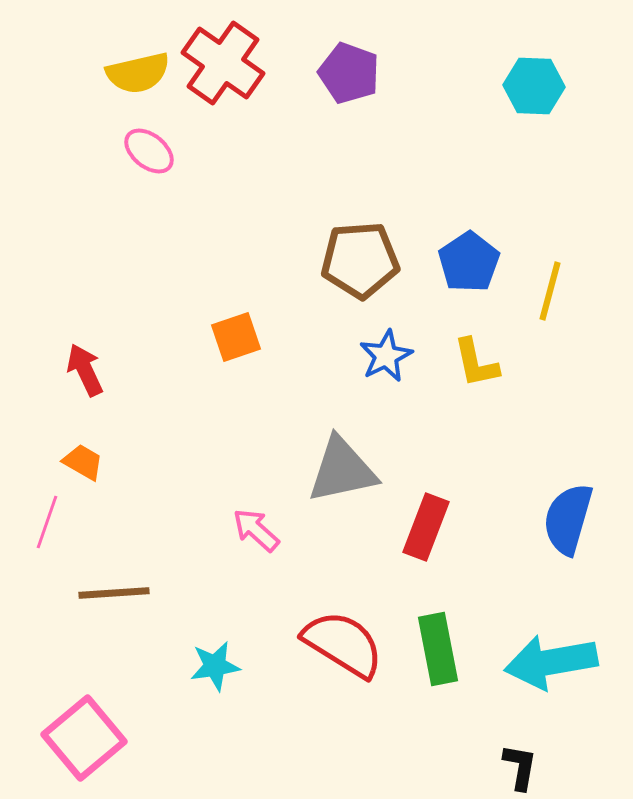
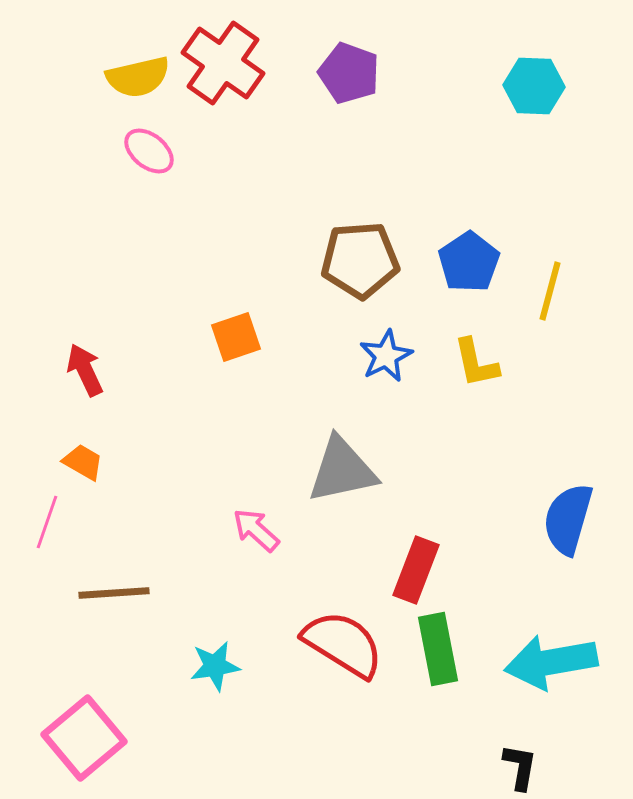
yellow semicircle: moved 4 px down
red rectangle: moved 10 px left, 43 px down
